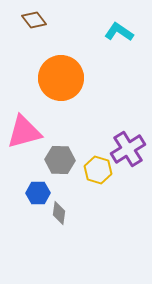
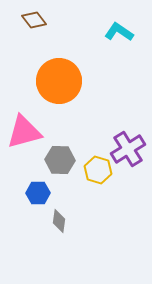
orange circle: moved 2 px left, 3 px down
gray diamond: moved 8 px down
